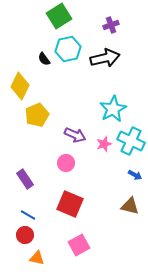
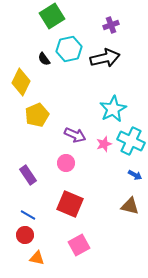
green square: moved 7 px left
cyan hexagon: moved 1 px right
yellow diamond: moved 1 px right, 4 px up
purple rectangle: moved 3 px right, 4 px up
